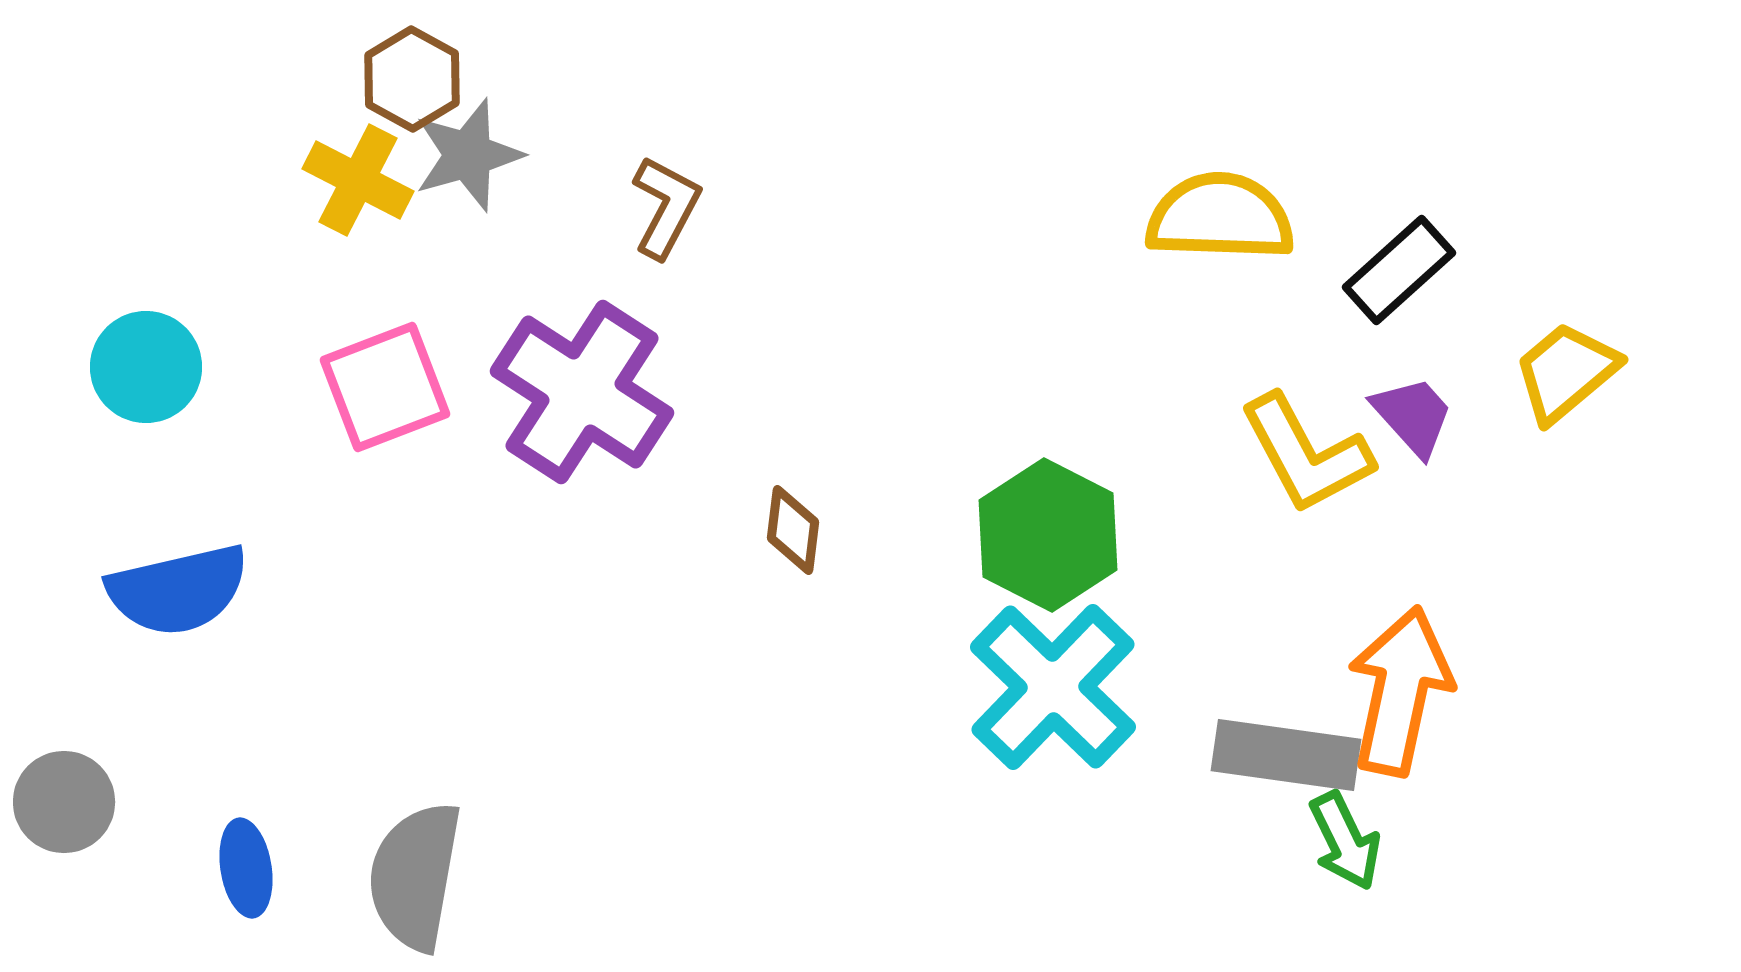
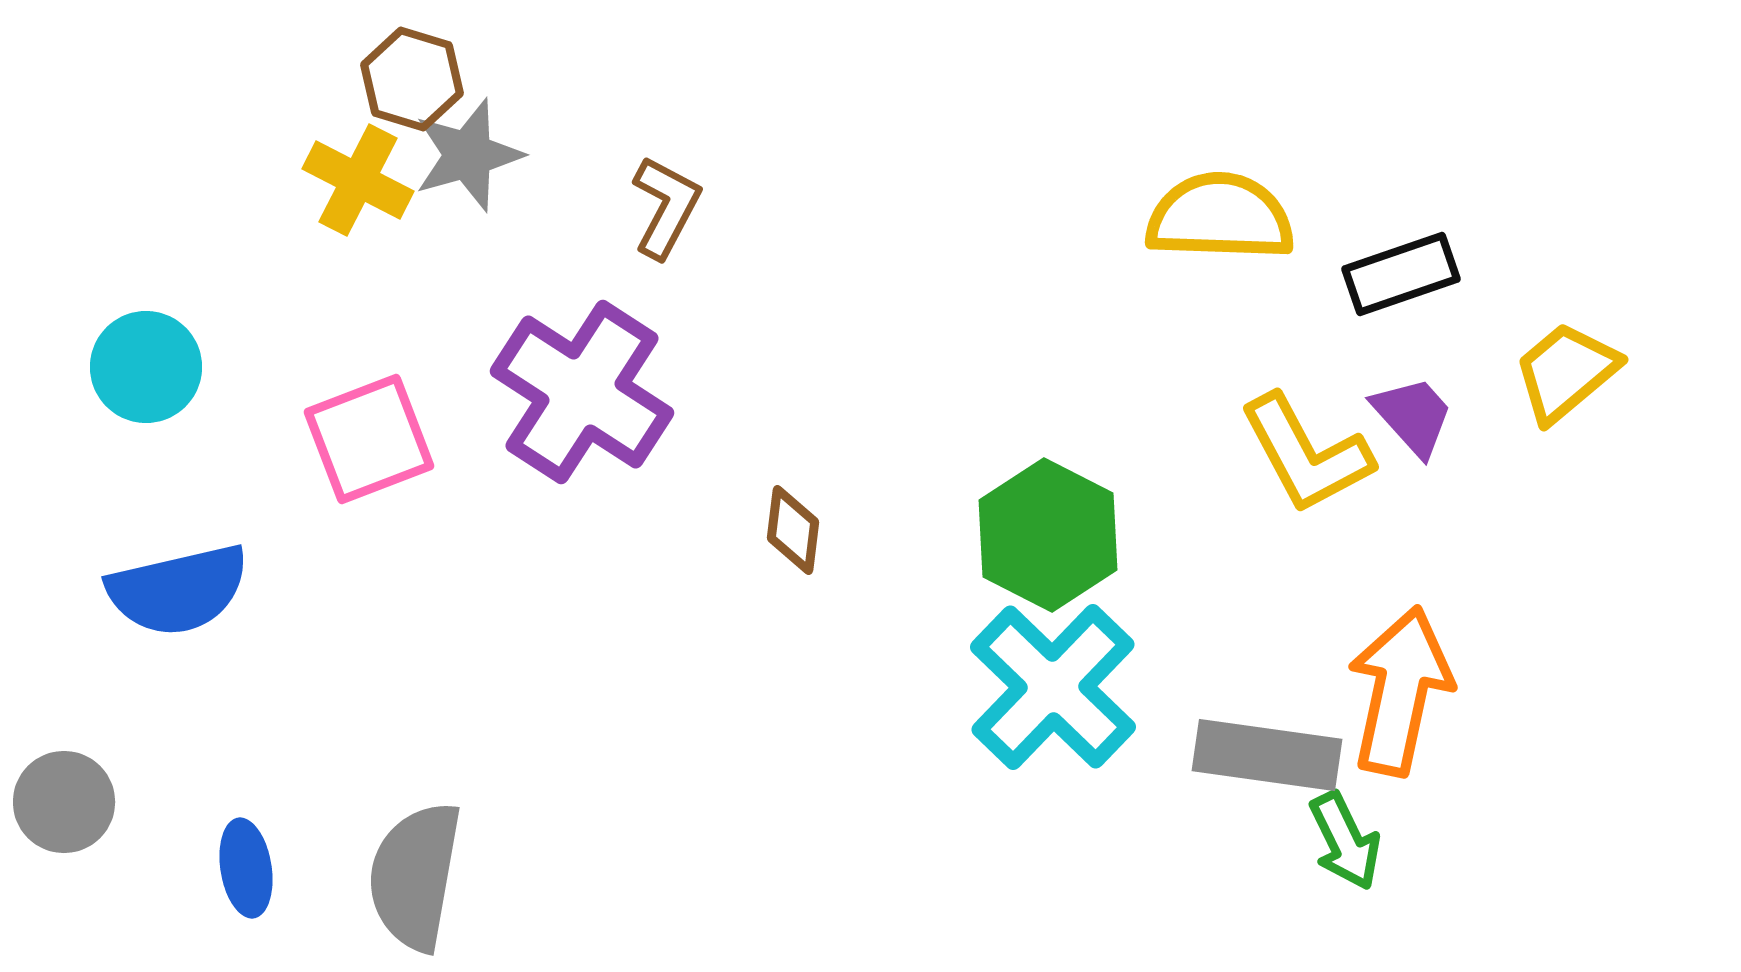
brown hexagon: rotated 12 degrees counterclockwise
black rectangle: moved 2 px right, 4 px down; rotated 23 degrees clockwise
pink square: moved 16 px left, 52 px down
gray rectangle: moved 19 px left
